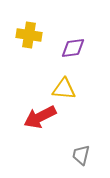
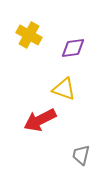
yellow cross: rotated 20 degrees clockwise
yellow triangle: rotated 15 degrees clockwise
red arrow: moved 3 px down
